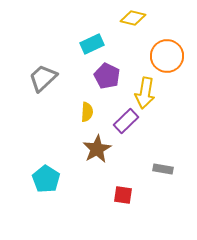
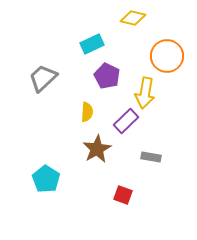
gray rectangle: moved 12 px left, 12 px up
red square: rotated 12 degrees clockwise
